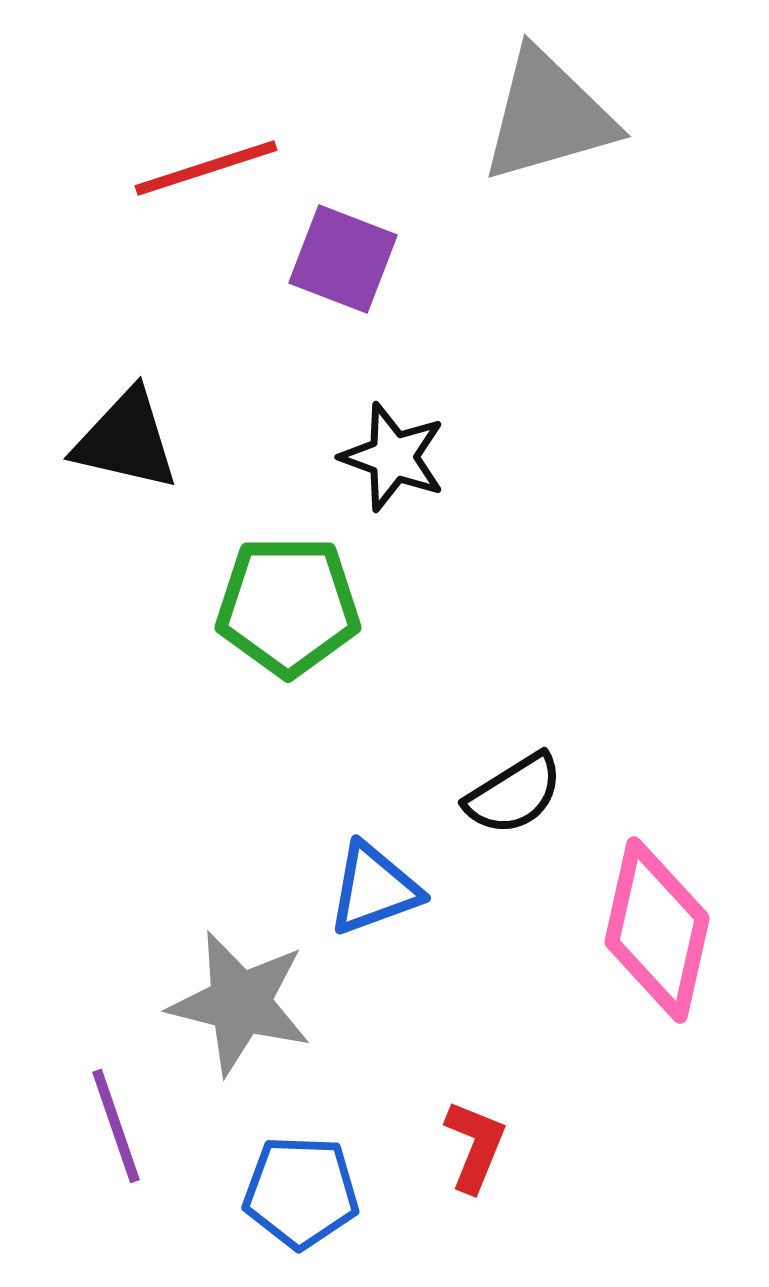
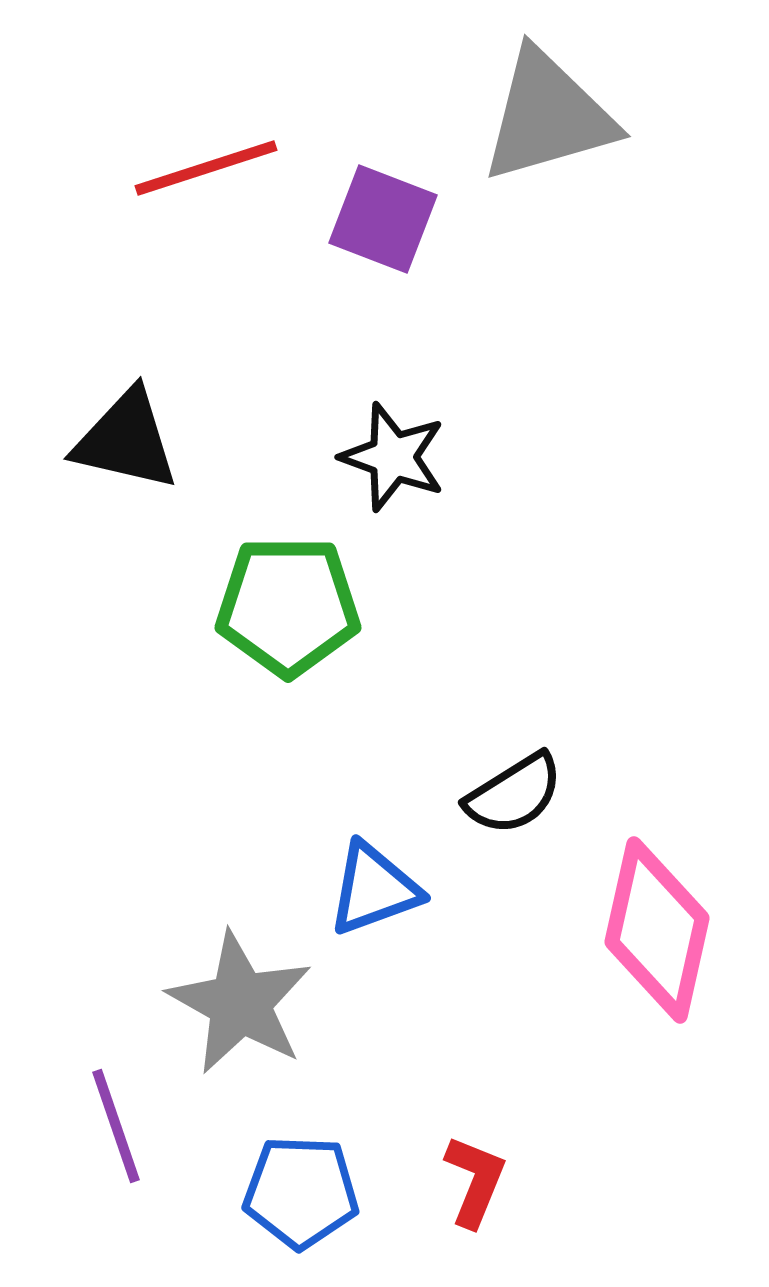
purple square: moved 40 px right, 40 px up
gray star: rotated 15 degrees clockwise
red L-shape: moved 35 px down
